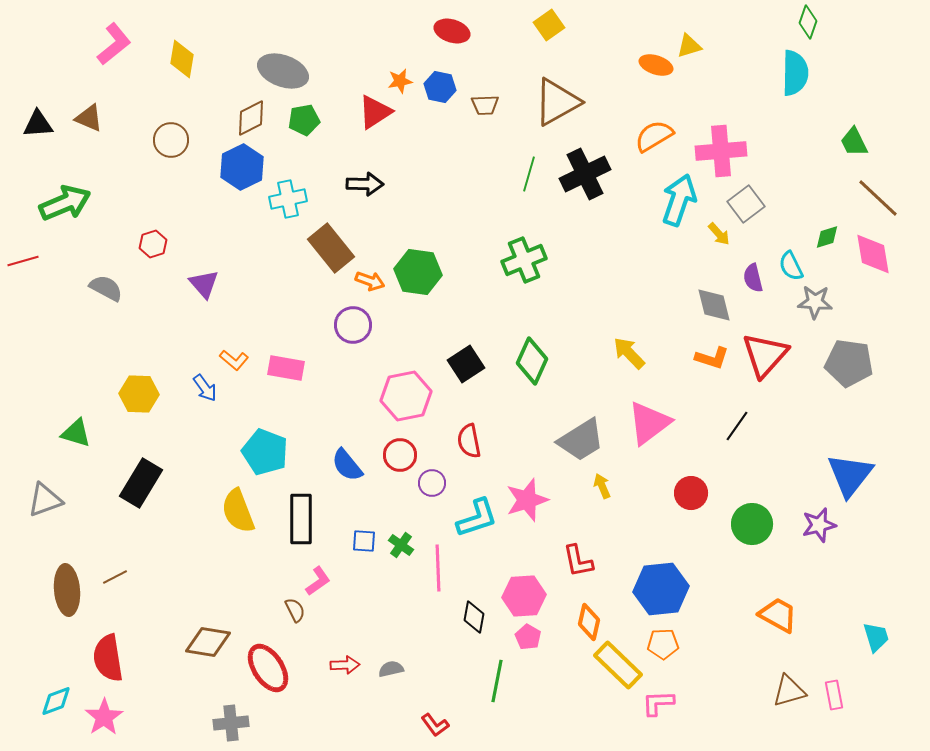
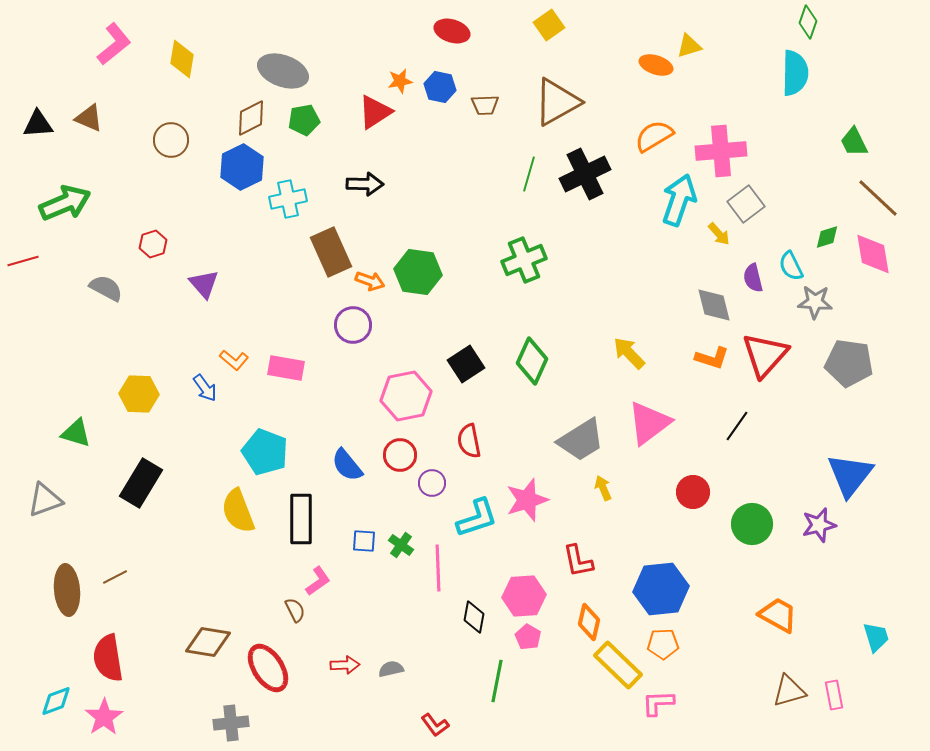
brown rectangle at (331, 248): moved 4 px down; rotated 15 degrees clockwise
yellow arrow at (602, 486): moved 1 px right, 2 px down
red circle at (691, 493): moved 2 px right, 1 px up
